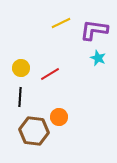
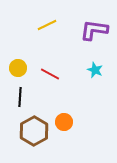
yellow line: moved 14 px left, 2 px down
cyan star: moved 3 px left, 12 px down
yellow circle: moved 3 px left
red line: rotated 60 degrees clockwise
orange circle: moved 5 px right, 5 px down
brown hexagon: rotated 24 degrees clockwise
